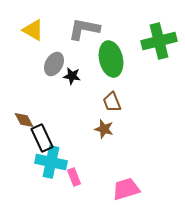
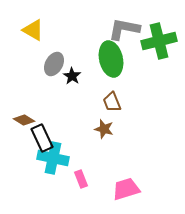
gray L-shape: moved 40 px right
black star: rotated 24 degrees clockwise
brown diamond: rotated 30 degrees counterclockwise
cyan cross: moved 2 px right, 4 px up
pink rectangle: moved 7 px right, 2 px down
